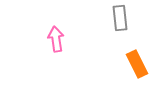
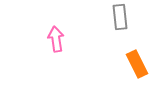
gray rectangle: moved 1 px up
